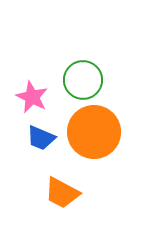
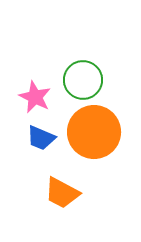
pink star: moved 3 px right
